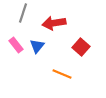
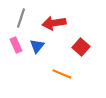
gray line: moved 2 px left, 5 px down
pink rectangle: rotated 14 degrees clockwise
